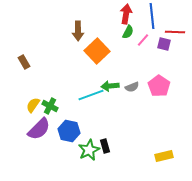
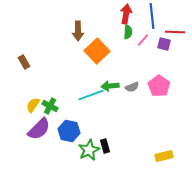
green semicircle: rotated 24 degrees counterclockwise
